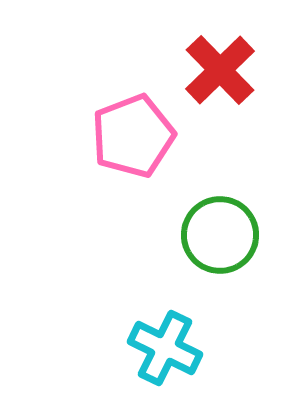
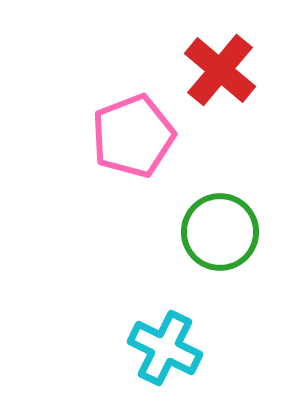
red cross: rotated 6 degrees counterclockwise
green circle: moved 3 px up
